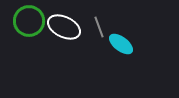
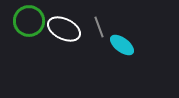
white ellipse: moved 2 px down
cyan ellipse: moved 1 px right, 1 px down
